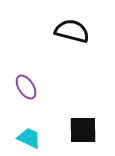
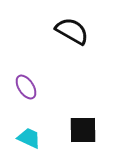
black semicircle: rotated 16 degrees clockwise
